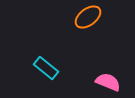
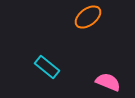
cyan rectangle: moved 1 px right, 1 px up
